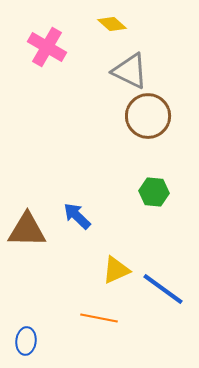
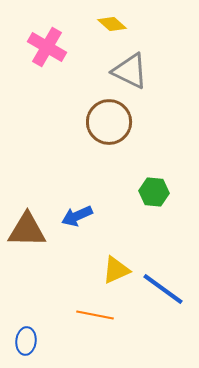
brown circle: moved 39 px left, 6 px down
blue arrow: rotated 68 degrees counterclockwise
orange line: moved 4 px left, 3 px up
